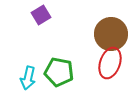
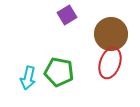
purple square: moved 26 px right
